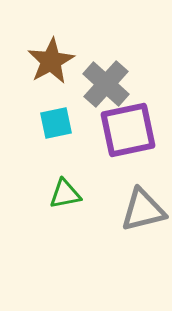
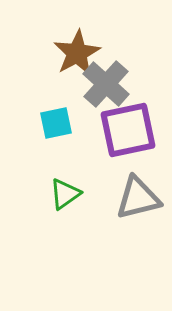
brown star: moved 26 px right, 8 px up
green triangle: rotated 24 degrees counterclockwise
gray triangle: moved 5 px left, 12 px up
